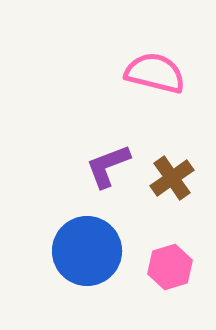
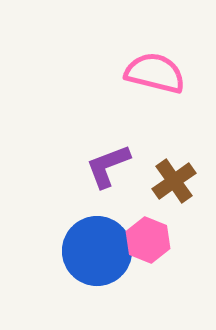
brown cross: moved 2 px right, 3 px down
blue circle: moved 10 px right
pink hexagon: moved 22 px left, 27 px up; rotated 21 degrees counterclockwise
